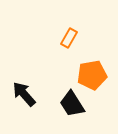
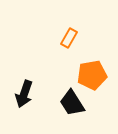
black arrow: rotated 120 degrees counterclockwise
black trapezoid: moved 1 px up
